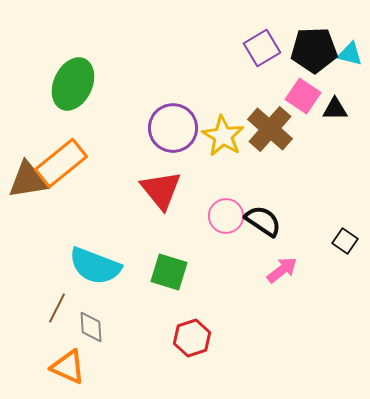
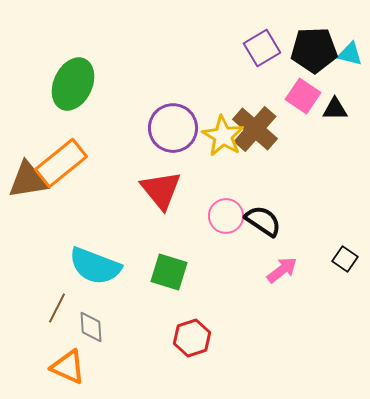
brown cross: moved 15 px left
black square: moved 18 px down
